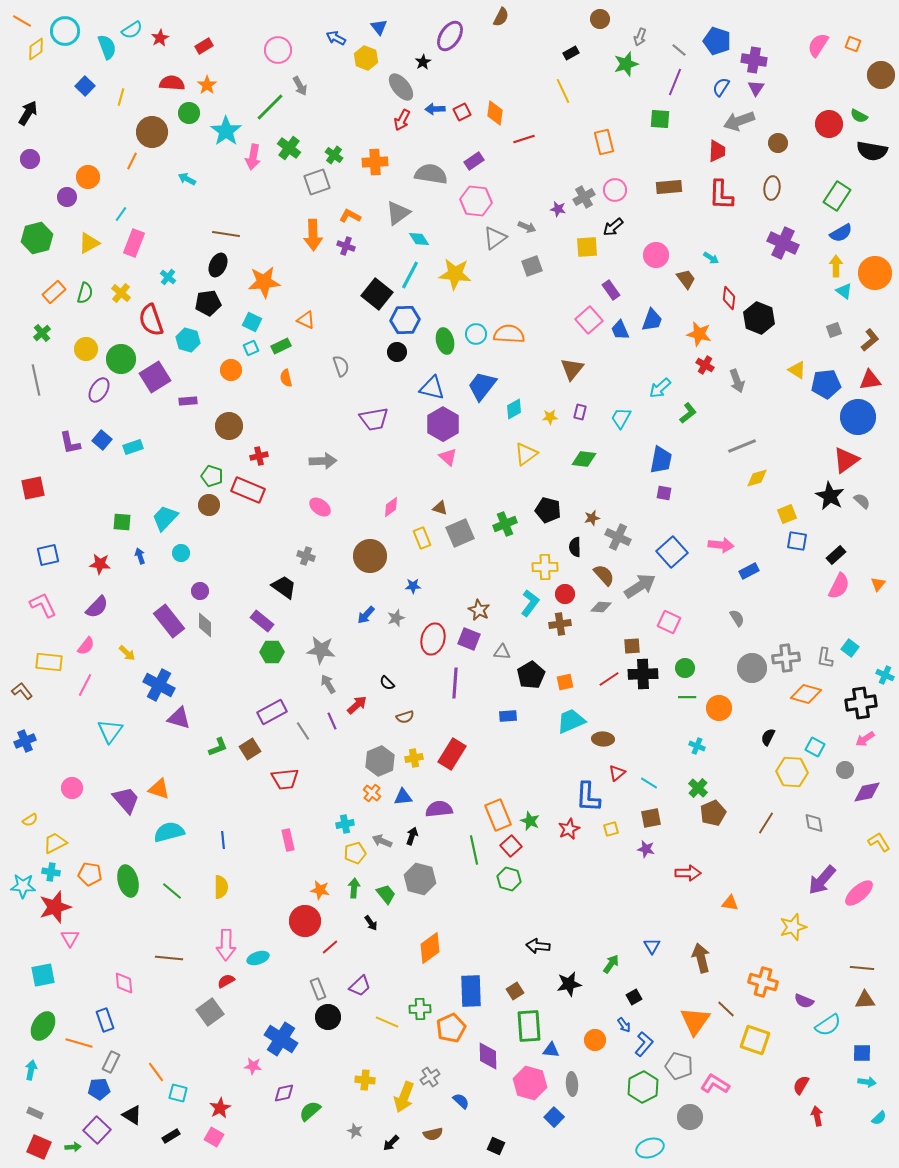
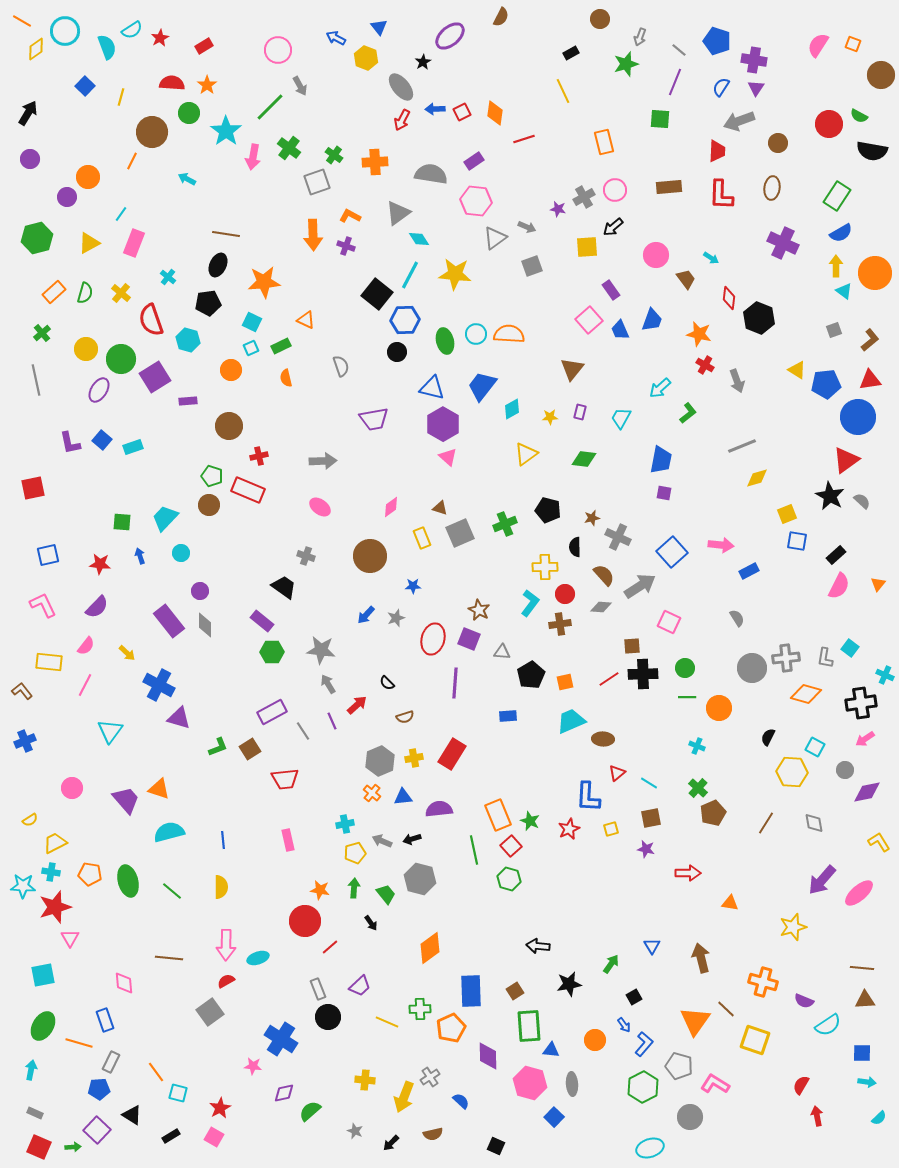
purple ellipse at (450, 36): rotated 16 degrees clockwise
cyan diamond at (514, 409): moved 2 px left
black arrow at (412, 836): moved 3 px down; rotated 126 degrees counterclockwise
